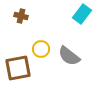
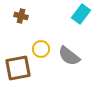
cyan rectangle: moved 1 px left
